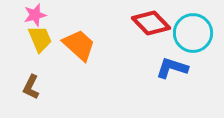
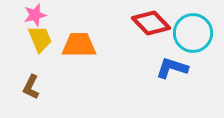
orange trapezoid: rotated 42 degrees counterclockwise
